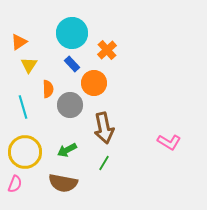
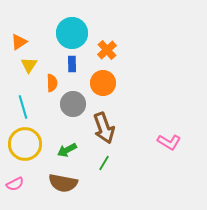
blue rectangle: rotated 42 degrees clockwise
orange circle: moved 9 px right
orange semicircle: moved 4 px right, 6 px up
gray circle: moved 3 px right, 1 px up
brown arrow: rotated 8 degrees counterclockwise
yellow circle: moved 8 px up
pink semicircle: rotated 42 degrees clockwise
